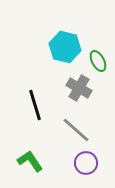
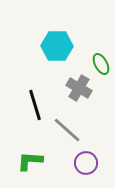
cyan hexagon: moved 8 px left, 1 px up; rotated 12 degrees counterclockwise
green ellipse: moved 3 px right, 3 px down
gray line: moved 9 px left
green L-shape: rotated 52 degrees counterclockwise
